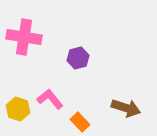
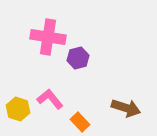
pink cross: moved 24 px right
